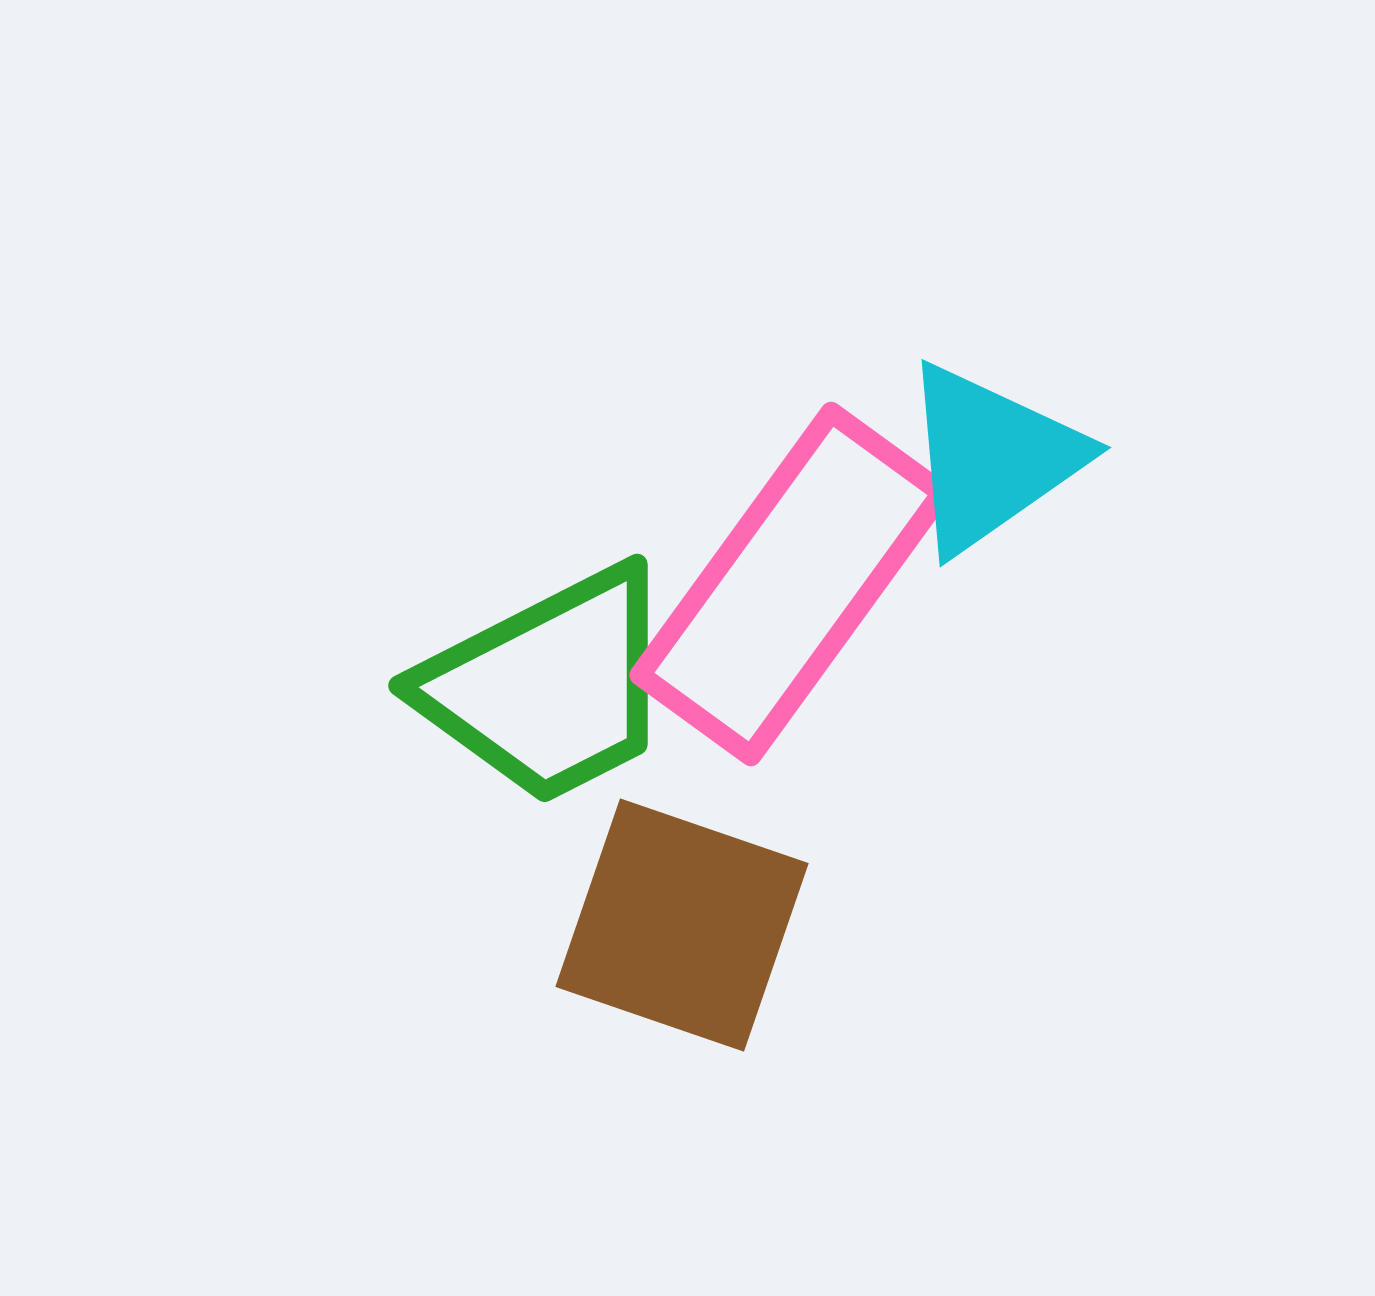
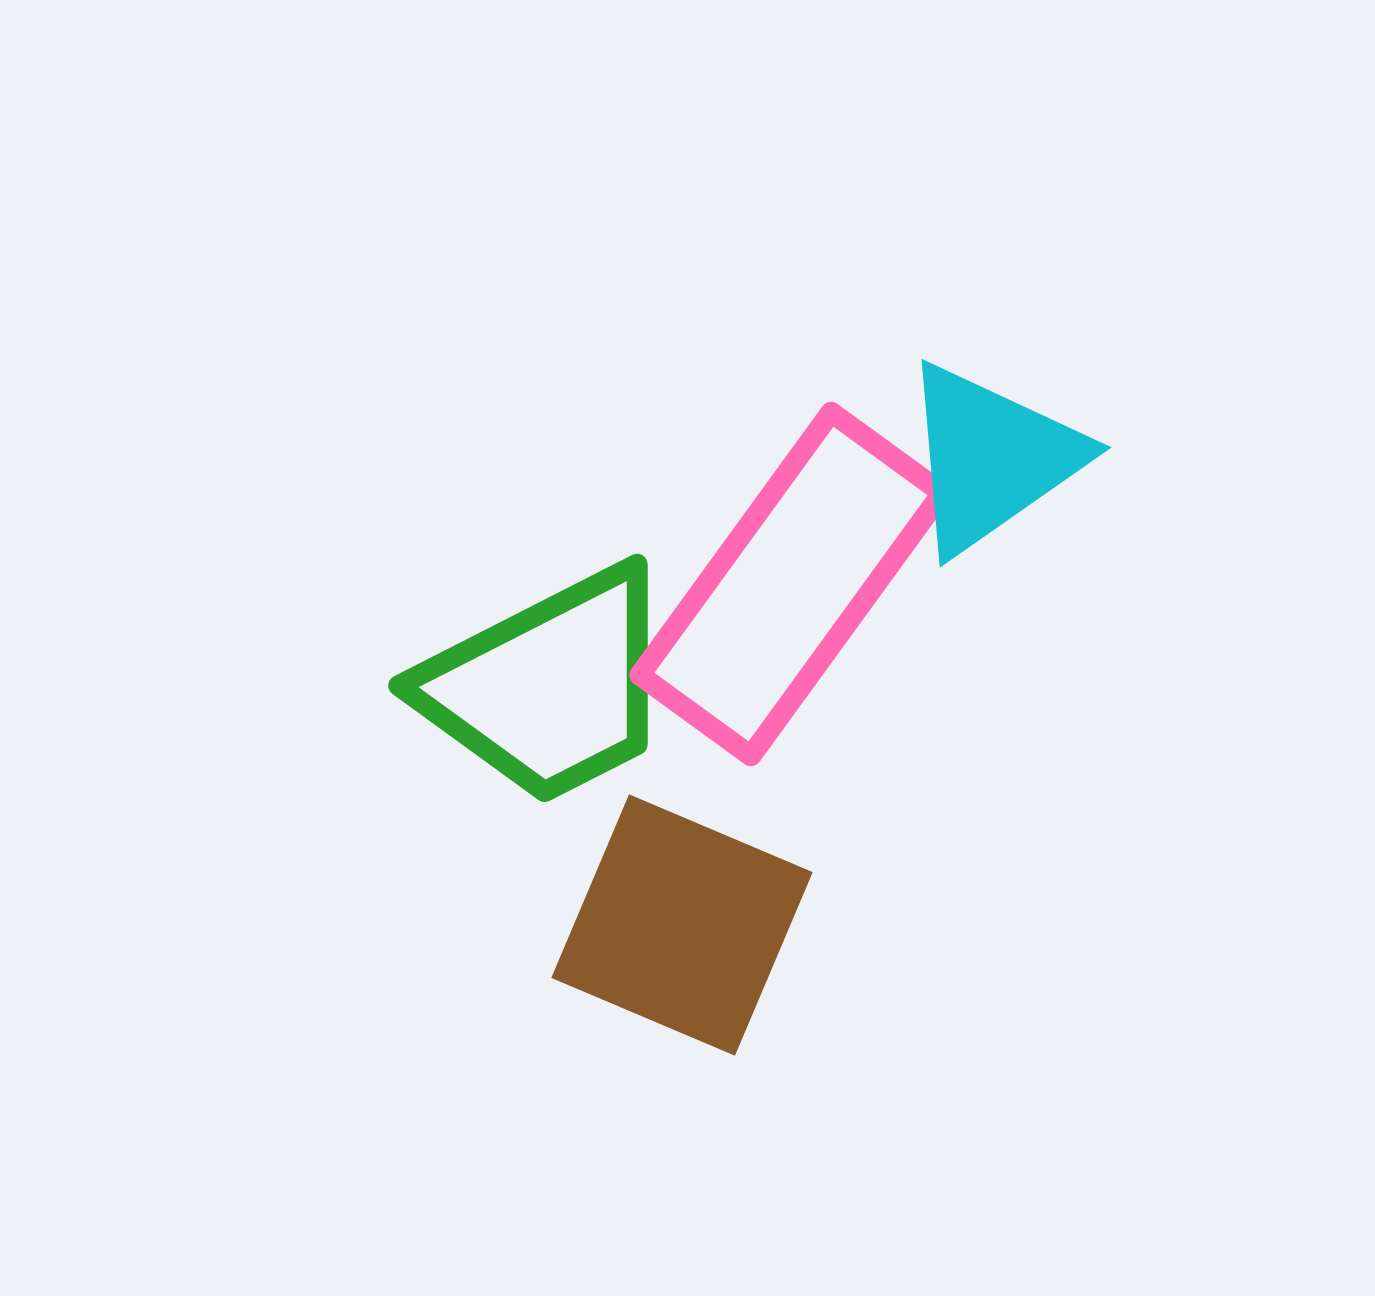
brown square: rotated 4 degrees clockwise
